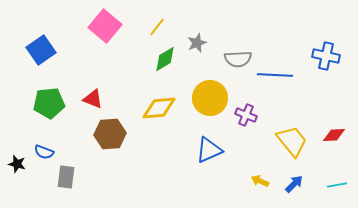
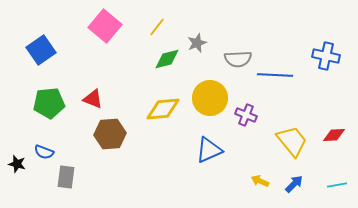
green diamond: moved 2 px right; rotated 16 degrees clockwise
yellow diamond: moved 4 px right, 1 px down
